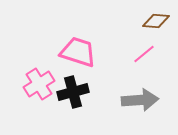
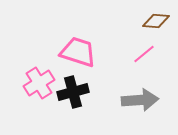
pink cross: moved 1 px up
